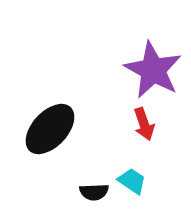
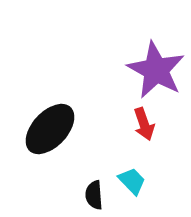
purple star: moved 3 px right
cyan trapezoid: rotated 12 degrees clockwise
black semicircle: moved 3 px down; rotated 88 degrees clockwise
